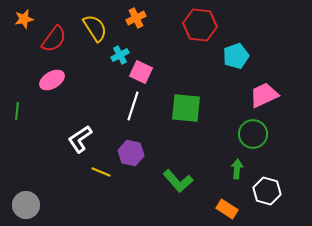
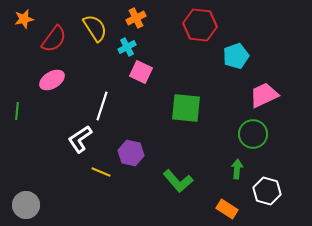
cyan cross: moved 7 px right, 8 px up
white line: moved 31 px left
